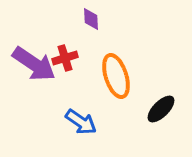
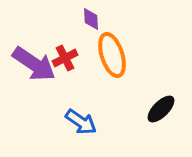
red cross: rotated 10 degrees counterclockwise
orange ellipse: moved 4 px left, 21 px up
